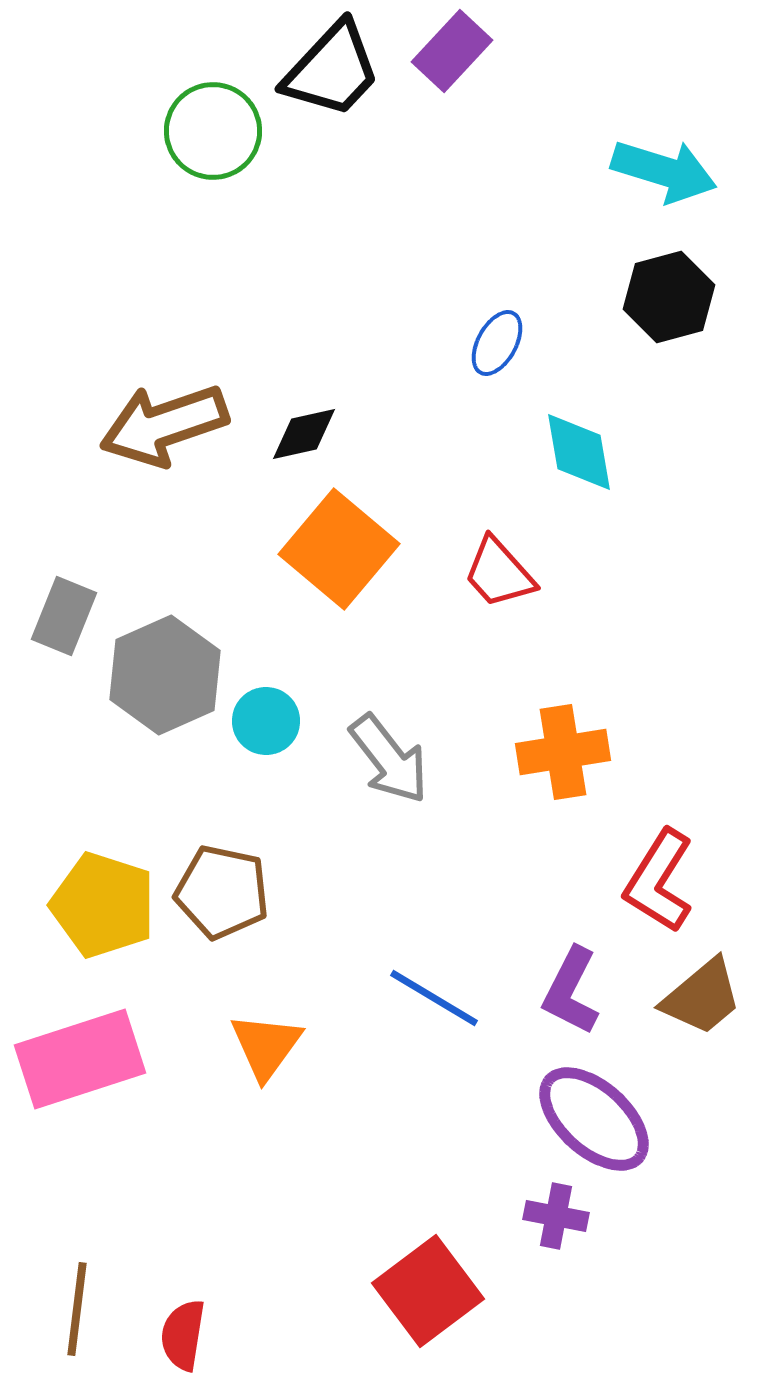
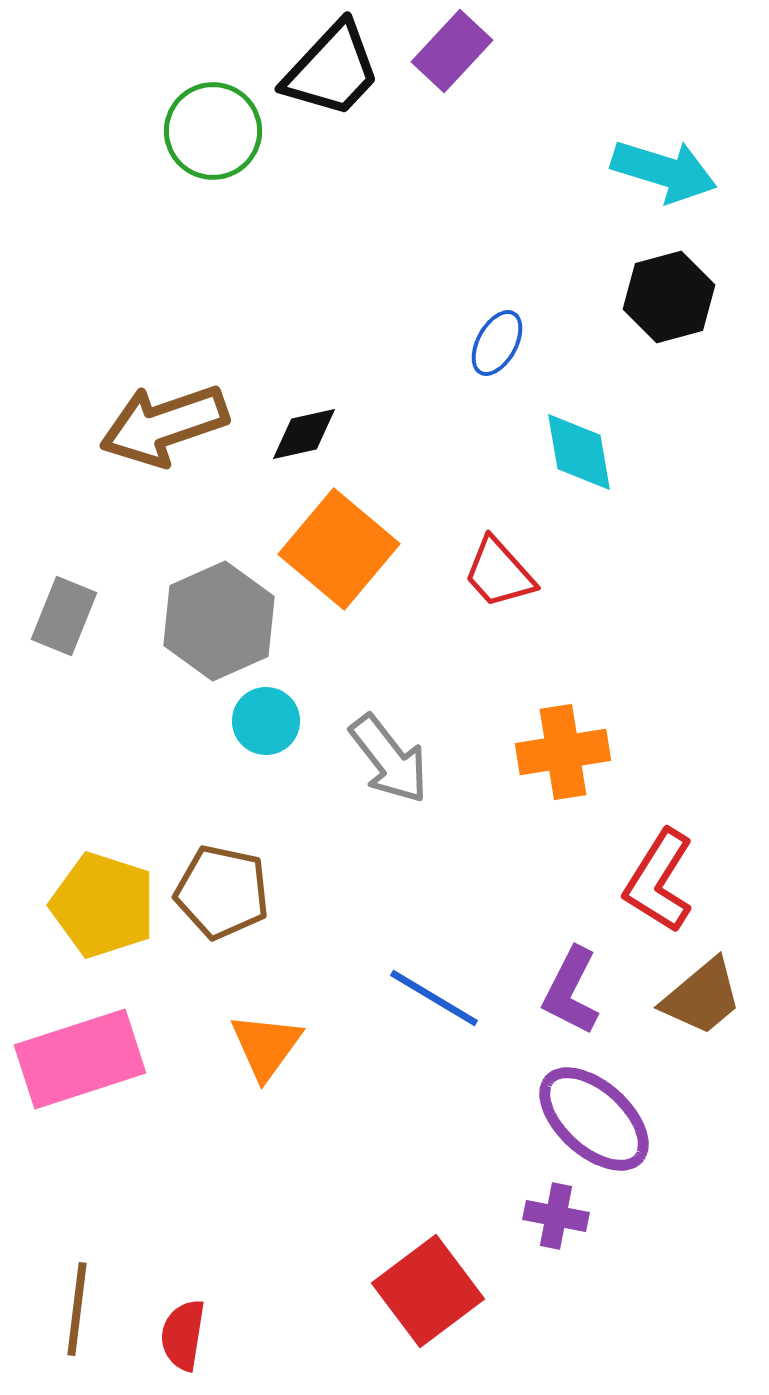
gray hexagon: moved 54 px right, 54 px up
